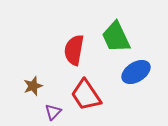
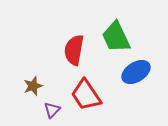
purple triangle: moved 1 px left, 2 px up
